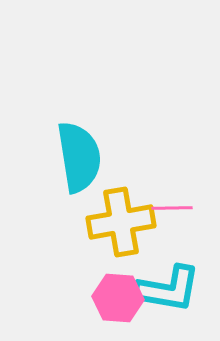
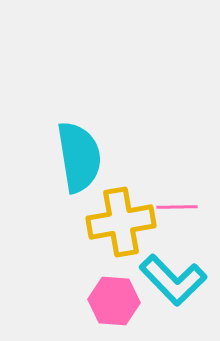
pink line: moved 5 px right, 1 px up
cyan L-shape: moved 5 px right, 9 px up; rotated 36 degrees clockwise
pink hexagon: moved 4 px left, 3 px down
